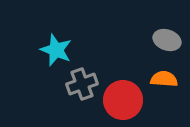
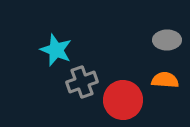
gray ellipse: rotated 20 degrees counterclockwise
orange semicircle: moved 1 px right, 1 px down
gray cross: moved 2 px up
